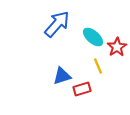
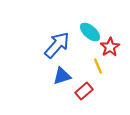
blue arrow: moved 21 px down
cyan ellipse: moved 3 px left, 5 px up
red star: moved 7 px left
red rectangle: moved 2 px right, 2 px down; rotated 24 degrees counterclockwise
